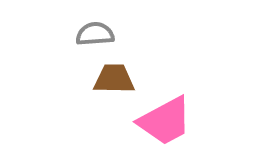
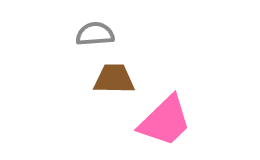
pink trapezoid: rotated 16 degrees counterclockwise
